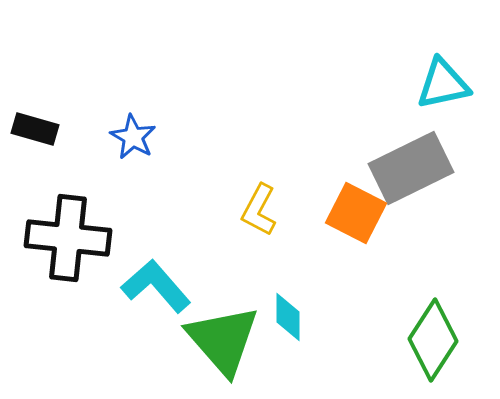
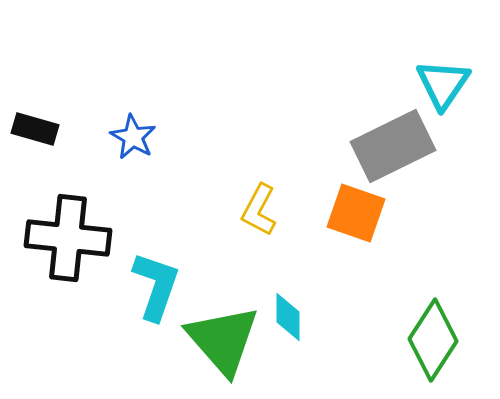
cyan triangle: rotated 44 degrees counterclockwise
gray rectangle: moved 18 px left, 22 px up
orange square: rotated 8 degrees counterclockwise
cyan L-shape: rotated 60 degrees clockwise
